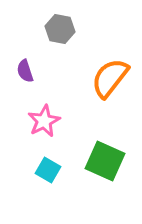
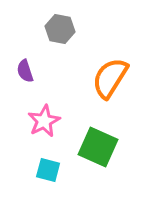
orange semicircle: rotated 6 degrees counterclockwise
green square: moved 7 px left, 14 px up
cyan square: rotated 15 degrees counterclockwise
